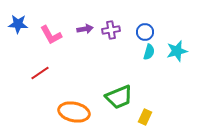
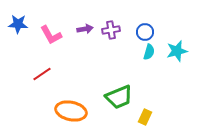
red line: moved 2 px right, 1 px down
orange ellipse: moved 3 px left, 1 px up
